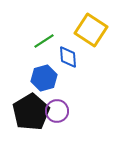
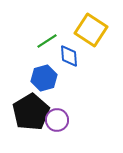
green line: moved 3 px right
blue diamond: moved 1 px right, 1 px up
purple circle: moved 9 px down
